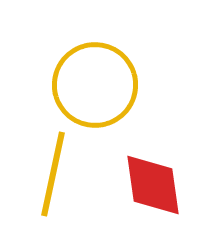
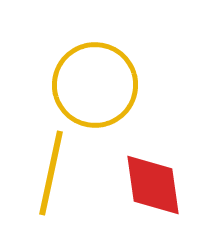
yellow line: moved 2 px left, 1 px up
